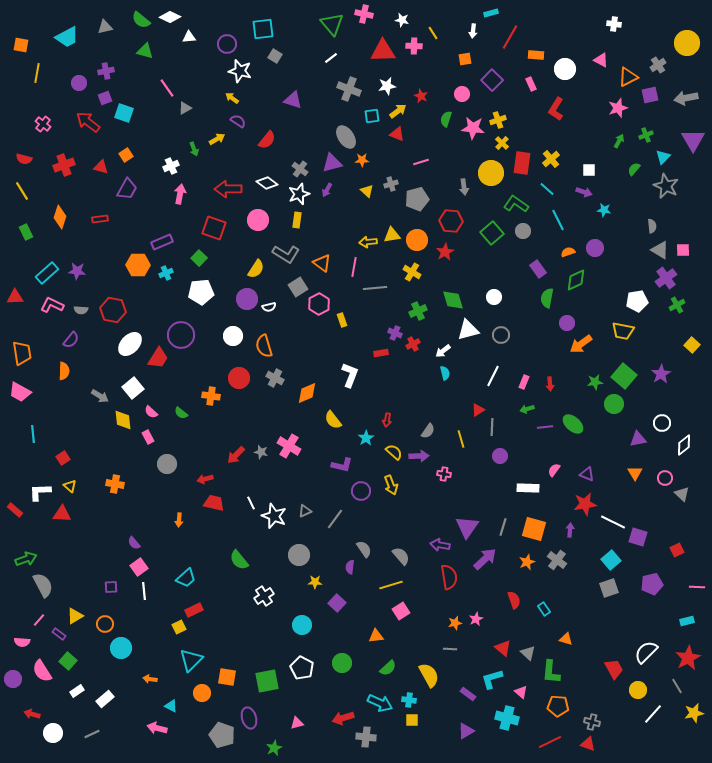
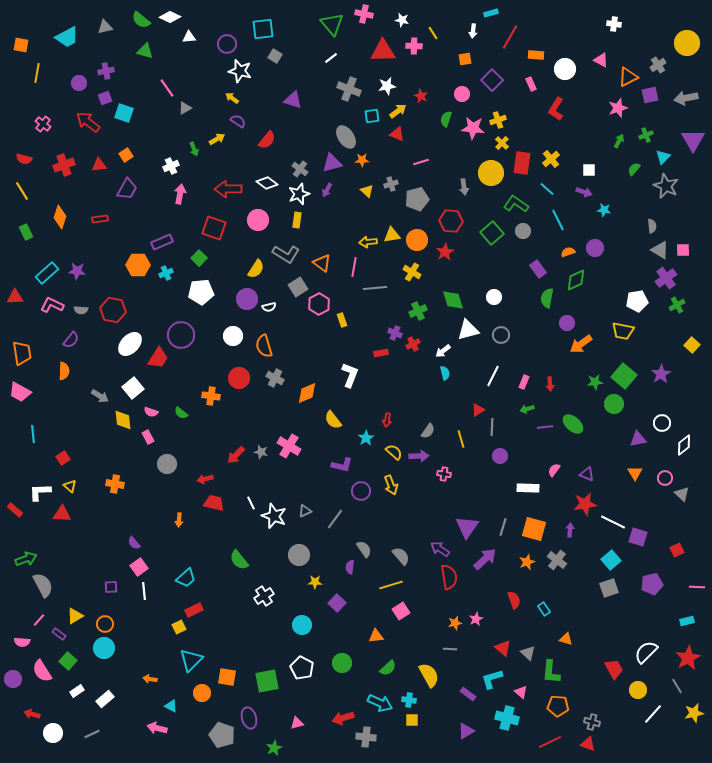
red triangle at (101, 167): moved 2 px left, 2 px up; rotated 21 degrees counterclockwise
pink semicircle at (151, 412): rotated 24 degrees counterclockwise
purple arrow at (440, 545): moved 4 px down; rotated 24 degrees clockwise
cyan circle at (121, 648): moved 17 px left
